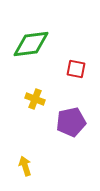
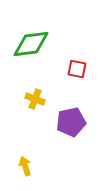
red square: moved 1 px right
